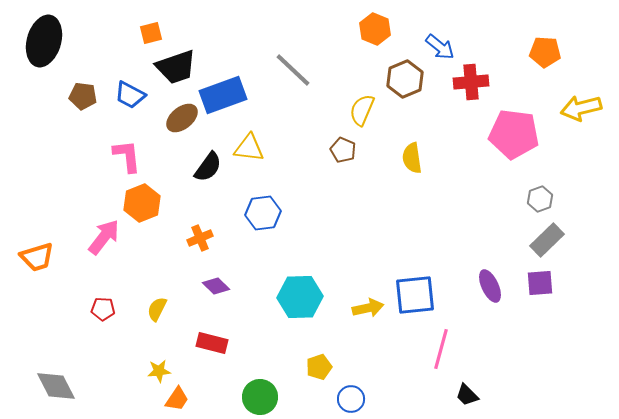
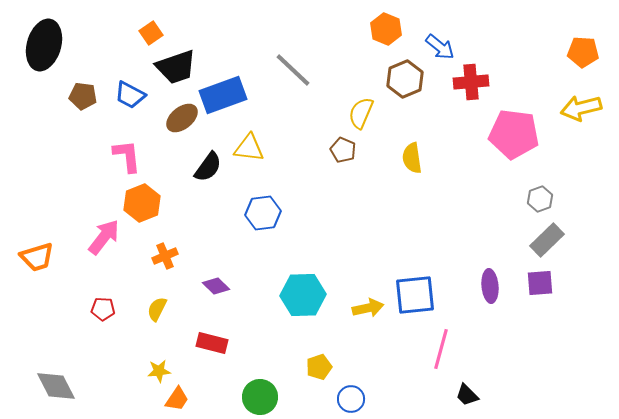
orange hexagon at (375, 29): moved 11 px right
orange square at (151, 33): rotated 20 degrees counterclockwise
black ellipse at (44, 41): moved 4 px down
orange pentagon at (545, 52): moved 38 px right
yellow semicircle at (362, 110): moved 1 px left, 3 px down
orange cross at (200, 238): moved 35 px left, 18 px down
purple ellipse at (490, 286): rotated 20 degrees clockwise
cyan hexagon at (300, 297): moved 3 px right, 2 px up
